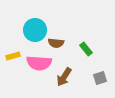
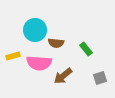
brown arrow: moved 1 px left, 1 px up; rotated 18 degrees clockwise
